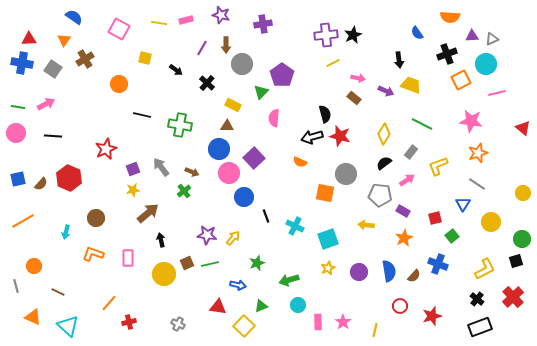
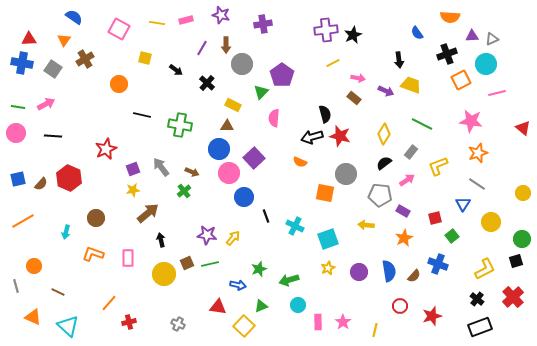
yellow line at (159, 23): moved 2 px left
purple cross at (326, 35): moved 5 px up
green star at (257, 263): moved 2 px right, 6 px down
